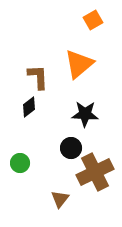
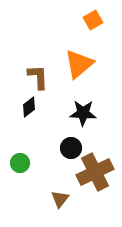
black star: moved 2 px left, 1 px up
